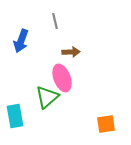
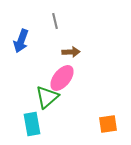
pink ellipse: rotated 60 degrees clockwise
cyan rectangle: moved 17 px right, 8 px down
orange square: moved 2 px right
